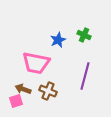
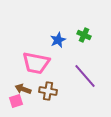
purple line: rotated 56 degrees counterclockwise
brown cross: rotated 12 degrees counterclockwise
